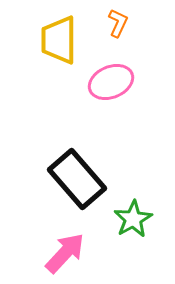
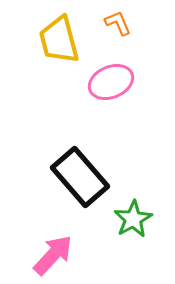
orange L-shape: rotated 48 degrees counterclockwise
yellow trapezoid: rotated 15 degrees counterclockwise
black rectangle: moved 3 px right, 2 px up
pink arrow: moved 12 px left, 2 px down
